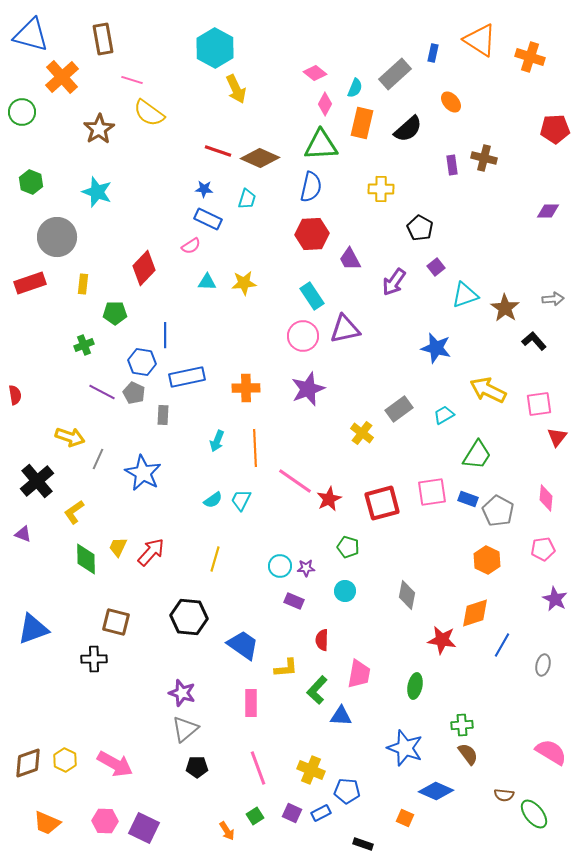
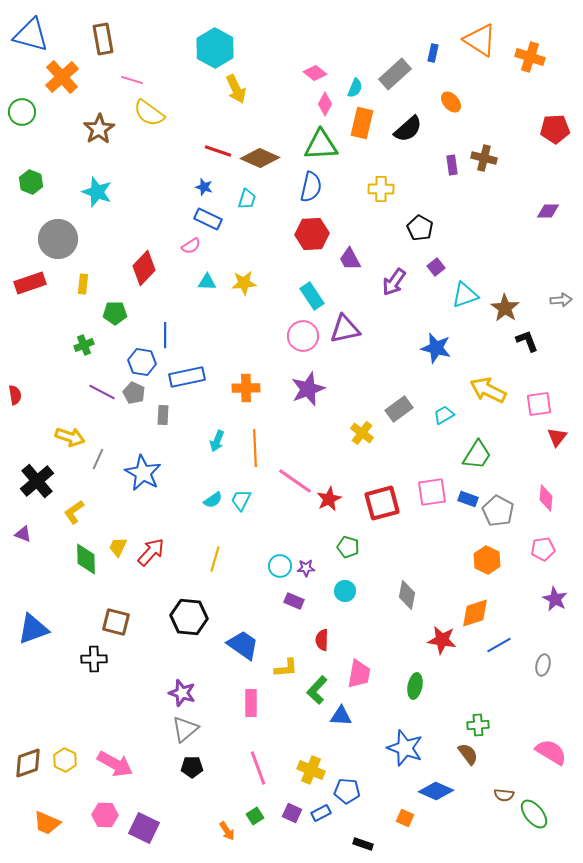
blue star at (204, 189): moved 2 px up; rotated 12 degrees clockwise
gray circle at (57, 237): moved 1 px right, 2 px down
gray arrow at (553, 299): moved 8 px right, 1 px down
black L-shape at (534, 341): moved 7 px left; rotated 20 degrees clockwise
blue line at (502, 645): moved 3 px left; rotated 30 degrees clockwise
green cross at (462, 725): moved 16 px right
black pentagon at (197, 767): moved 5 px left
pink hexagon at (105, 821): moved 6 px up
